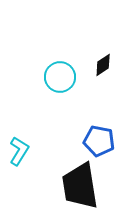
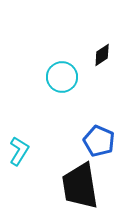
black diamond: moved 1 px left, 10 px up
cyan circle: moved 2 px right
blue pentagon: rotated 12 degrees clockwise
